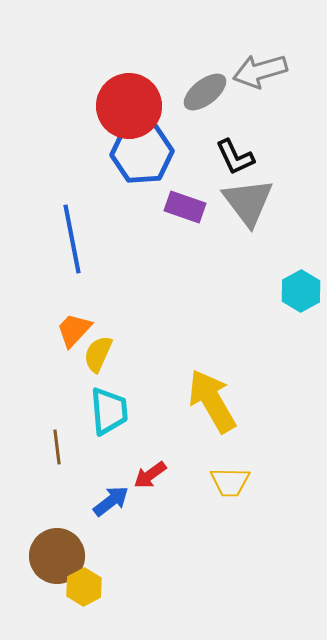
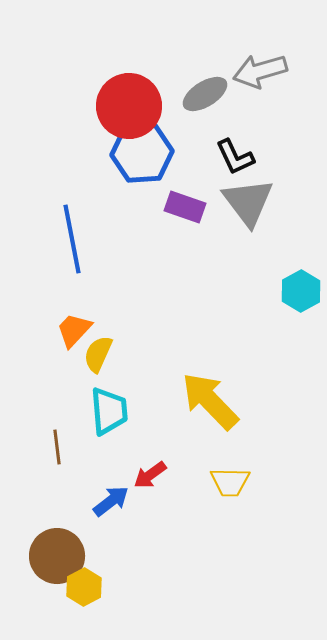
gray ellipse: moved 2 px down; rotated 6 degrees clockwise
yellow arrow: moved 2 px left; rotated 14 degrees counterclockwise
